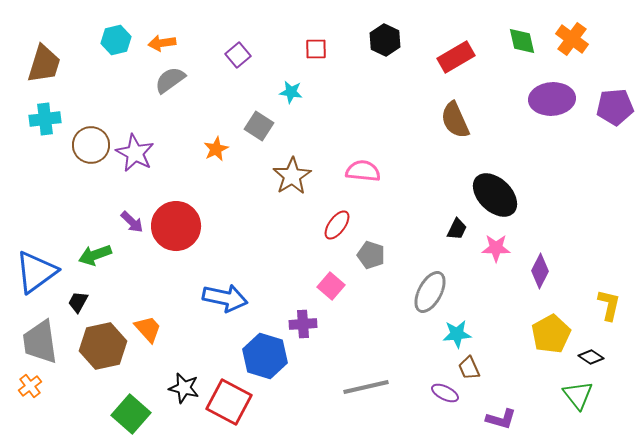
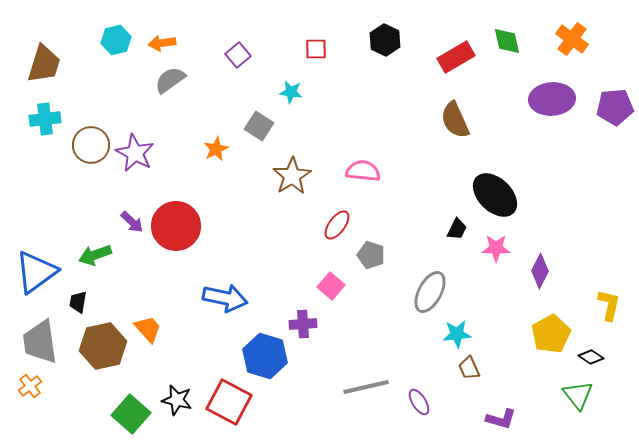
green diamond at (522, 41): moved 15 px left
black trapezoid at (78, 302): rotated 20 degrees counterclockwise
black star at (184, 388): moved 7 px left, 12 px down
purple ellipse at (445, 393): moved 26 px left, 9 px down; rotated 32 degrees clockwise
